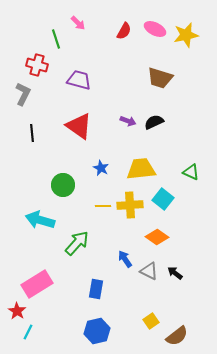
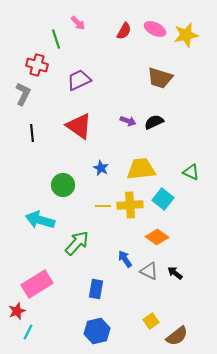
purple trapezoid: rotated 40 degrees counterclockwise
red star: rotated 18 degrees clockwise
